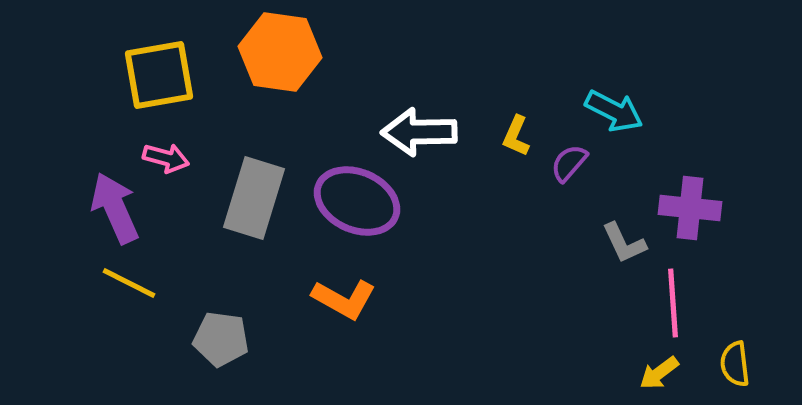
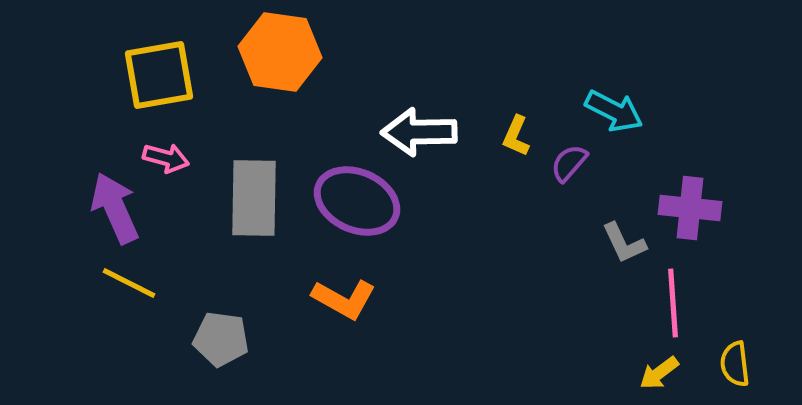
gray rectangle: rotated 16 degrees counterclockwise
